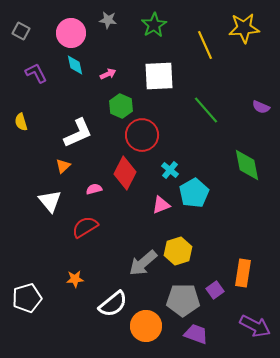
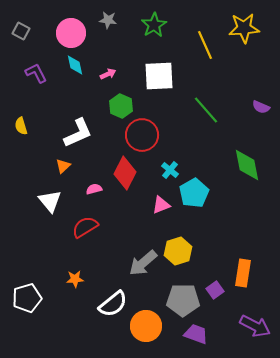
yellow semicircle: moved 4 px down
